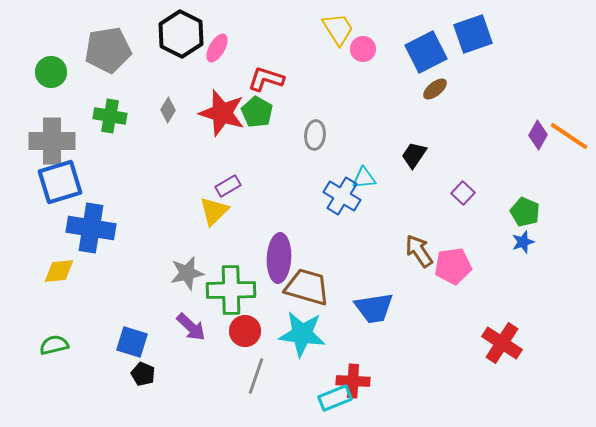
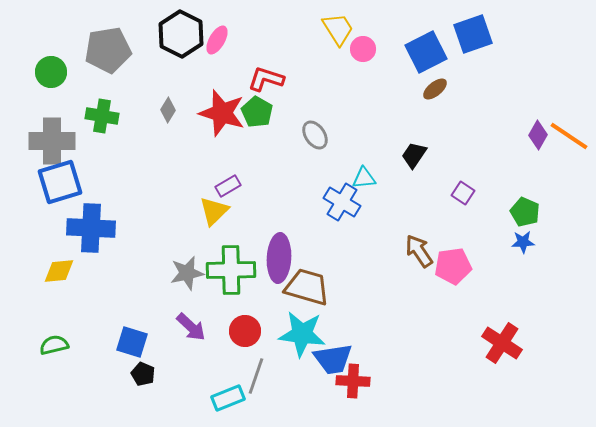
pink ellipse at (217, 48): moved 8 px up
green cross at (110, 116): moved 8 px left
gray ellipse at (315, 135): rotated 40 degrees counterclockwise
purple square at (463, 193): rotated 10 degrees counterclockwise
blue cross at (342, 196): moved 6 px down
blue cross at (91, 228): rotated 6 degrees counterclockwise
blue star at (523, 242): rotated 15 degrees clockwise
green cross at (231, 290): moved 20 px up
blue trapezoid at (374, 308): moved 41 px left, 51 px down
cyan rectangle at (335, 398): moved 107 px left
